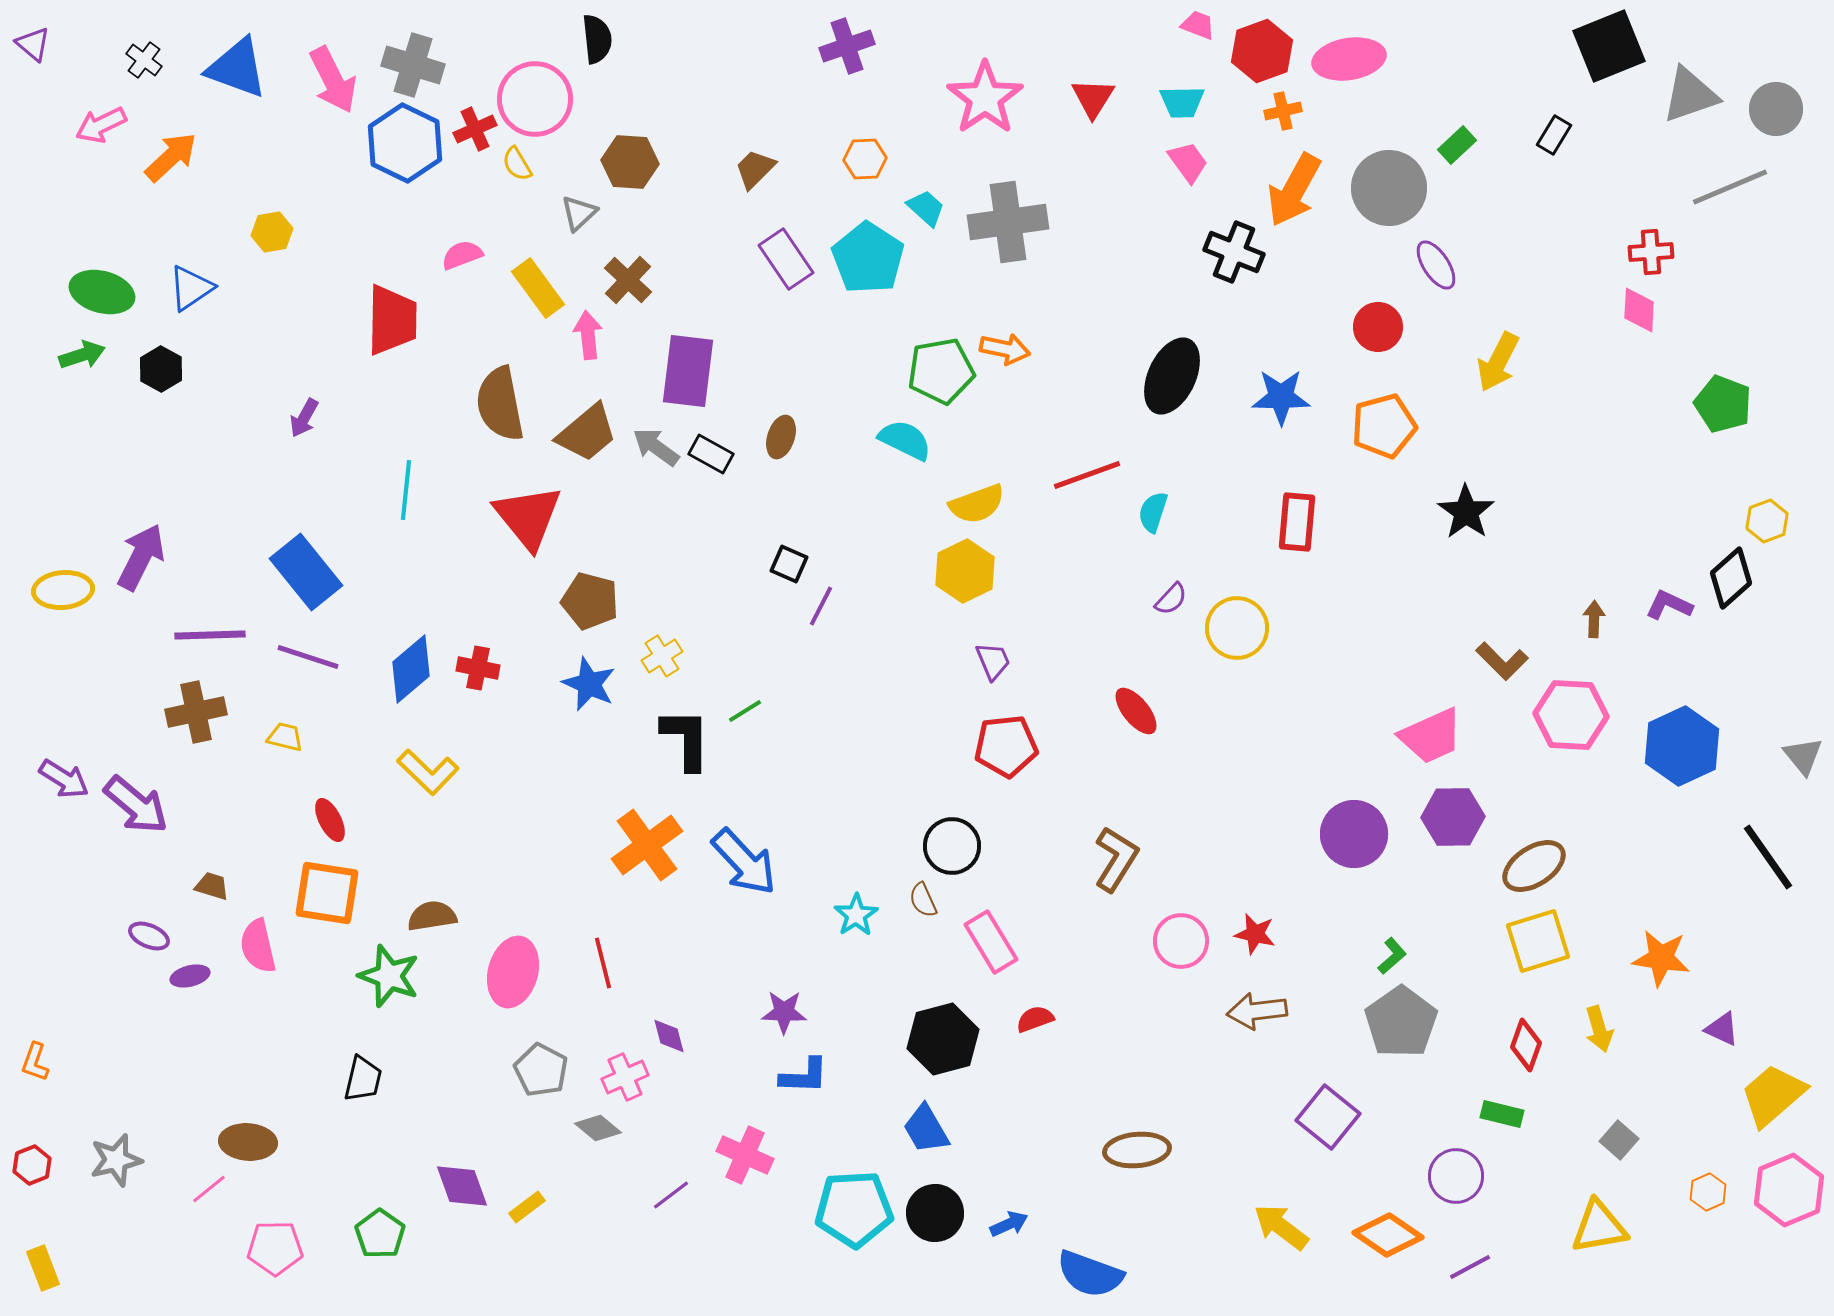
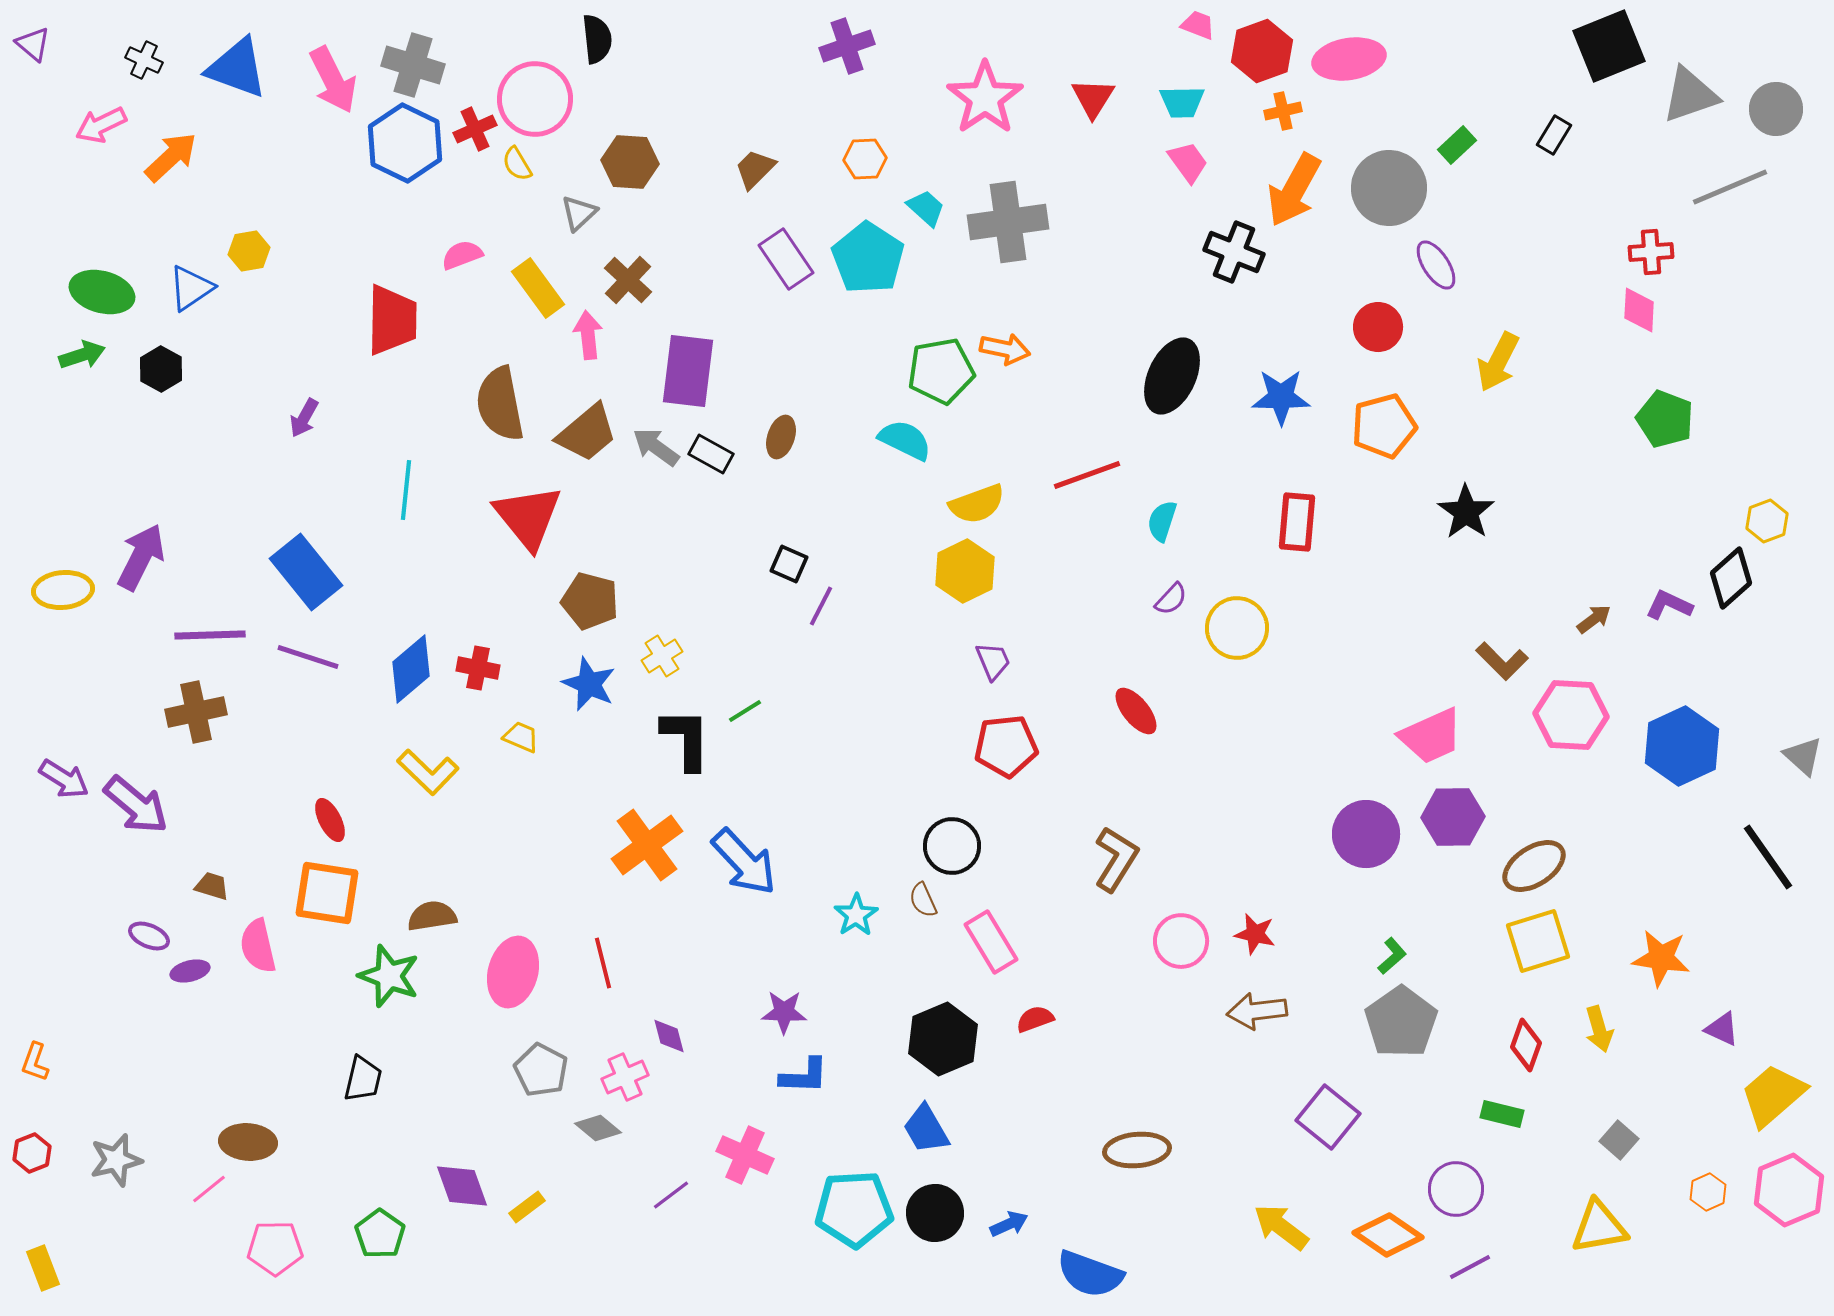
black cross at (144, 60): rotated 12 degrees counterclockwise
yellow hexagon at (272, 232): moved 23 px left, 19 px down
green pentagon at (1723, 404): moved 58 px left, 15 px down
cyan semicircle at (1153, 512): moved 9 px right, 9 px down
brown arrow at (1594, 619): rotated 51 degrees clockwise
yellow trapezoid at (285, 737): moved 236 px right; rotated 9 degrees clockwise
gray triangle at (1803, 756): rotated 9 degrees counterclockwise
purple circle at (1354, 834): moved 12 px right
purple ellipse at (190, 976): moved 5 px up
black hexagon at (943, 1039): rotated 8 degrees counterclockwise
red hexagon at (32, 1165): moved 12 px up
purple circle at (1456, 1176): moved 13 px down
